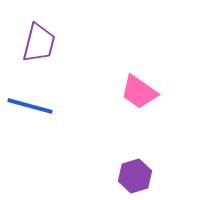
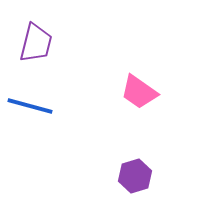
purple trapezoid: moved 3 px left
